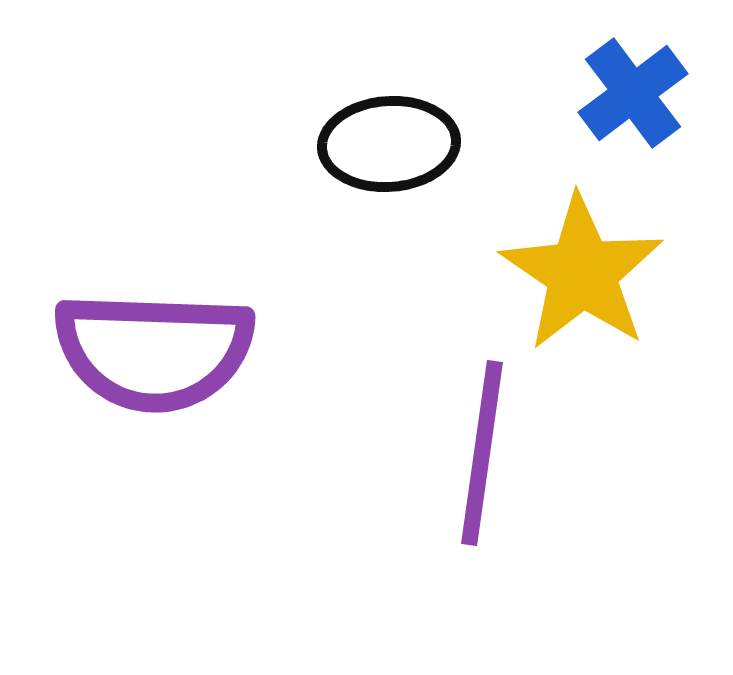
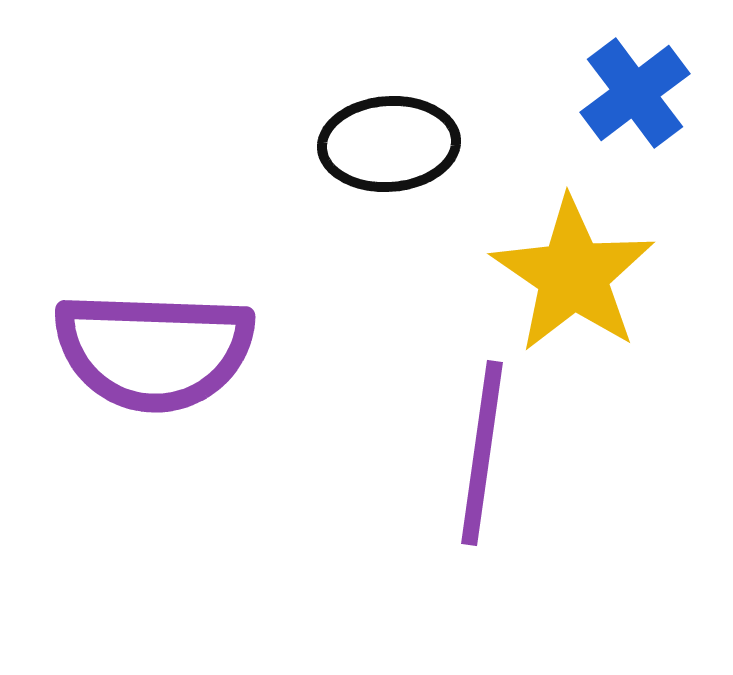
blue cross: moved 2 px right
yellow star: moved 9 px left, 2 px down
